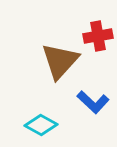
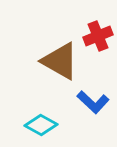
red cross: rotated 12 degrees counterclockwise
brown triangle: rotated 42 degrees counterclockwise
